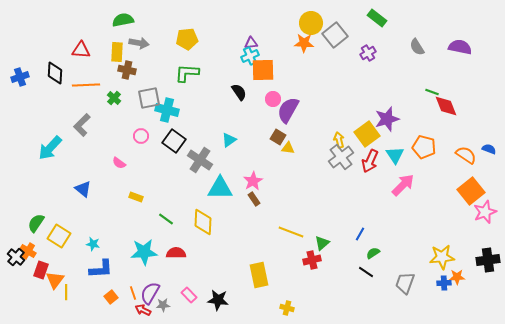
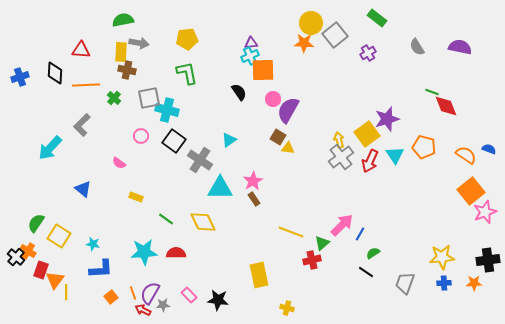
yellow rectangle at (117, 52): moved 4 px right
green L-shape at (187, 73): rotated 75 degrees clockwise
pink arrow at (403, 185): moved 61 px left, 40 px down
yellow diamond at (203, 222): rotated 28 degrees counterclockwise
orange star at (457, 277): moved 17 px right, 6 px down
